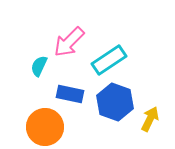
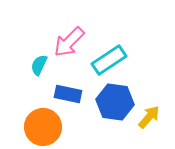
cyan semicircle: moved 1 px up
blue rectangle: moved 2 px left
blue hexagon: rotated 12 degrees counterclockwise
yellow arrow: moved 1 px left, 2 px up; rotated 15 degrees clockwise
orange circle: moved 2 px left
